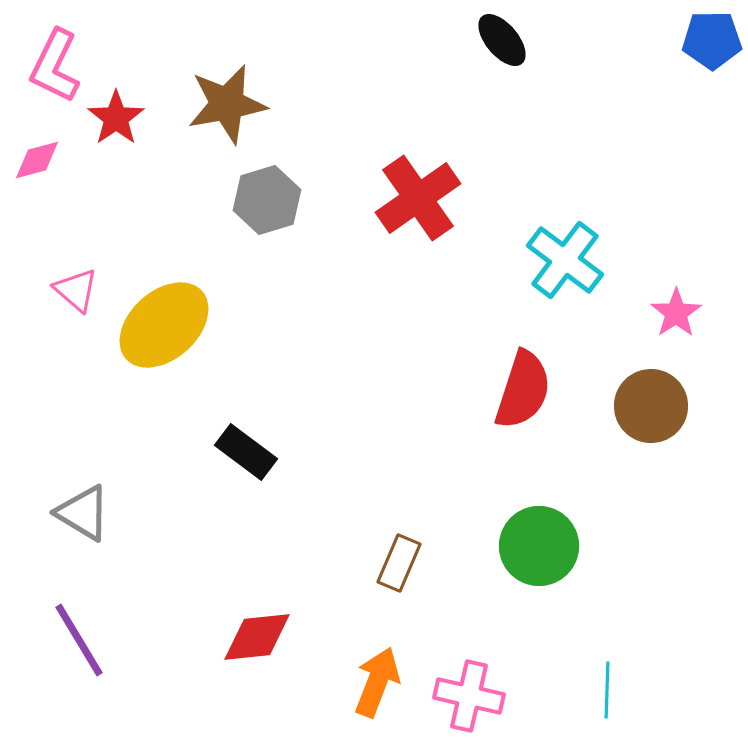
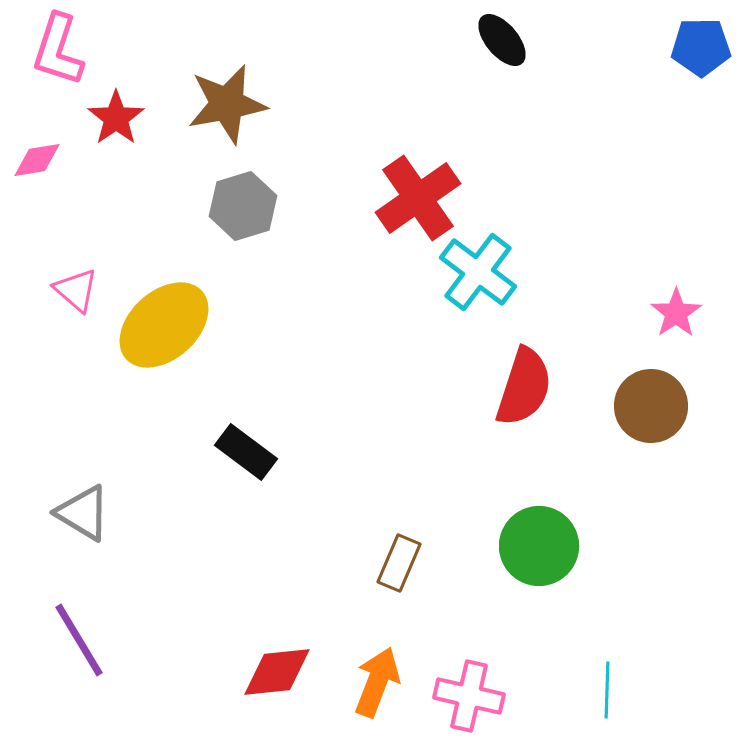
blue pentagon: moved 11 px left, 7 px down
pink L-shape: moved 3 px right, 16 px up; rotated 8 degrees counterclockwise
pink diamond: rotated 6 degrees clockwise
gray hexagon: moved 24 px left, 6 px down
cyan cross: moved 87 px left, 12 px down
red semicircle: moved 1 px right, 3 px up
red diamond: moved 20 px right, 35 px down
